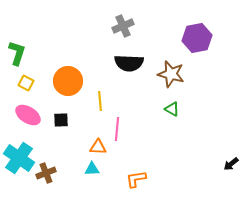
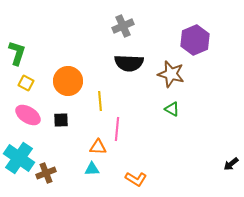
purple hexagon: moved 2 px left, 2 px down; rotated 12 degrees counterclockwise
orange L-shape: rotated 140 degrees counterclockwise
